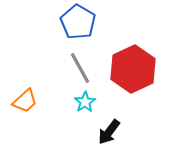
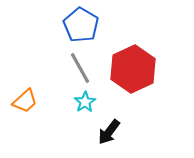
blue pentagon: moved 3 px right, 3 px down
